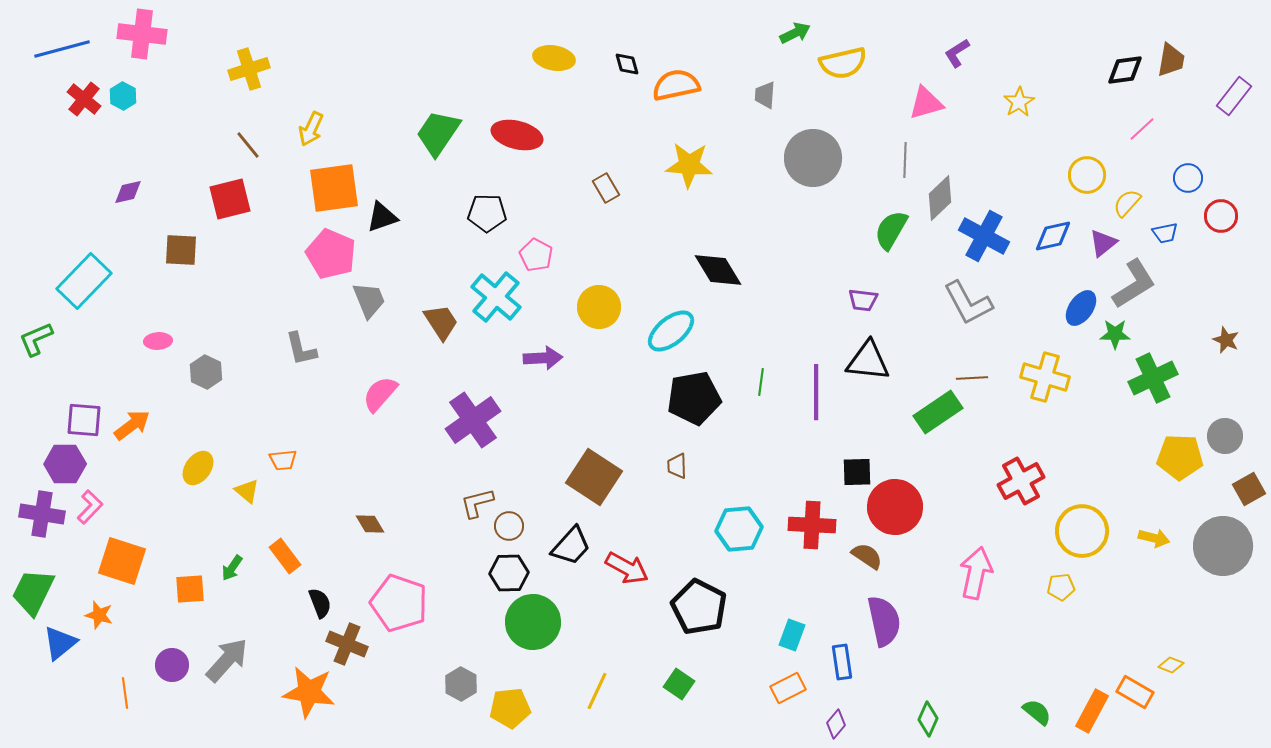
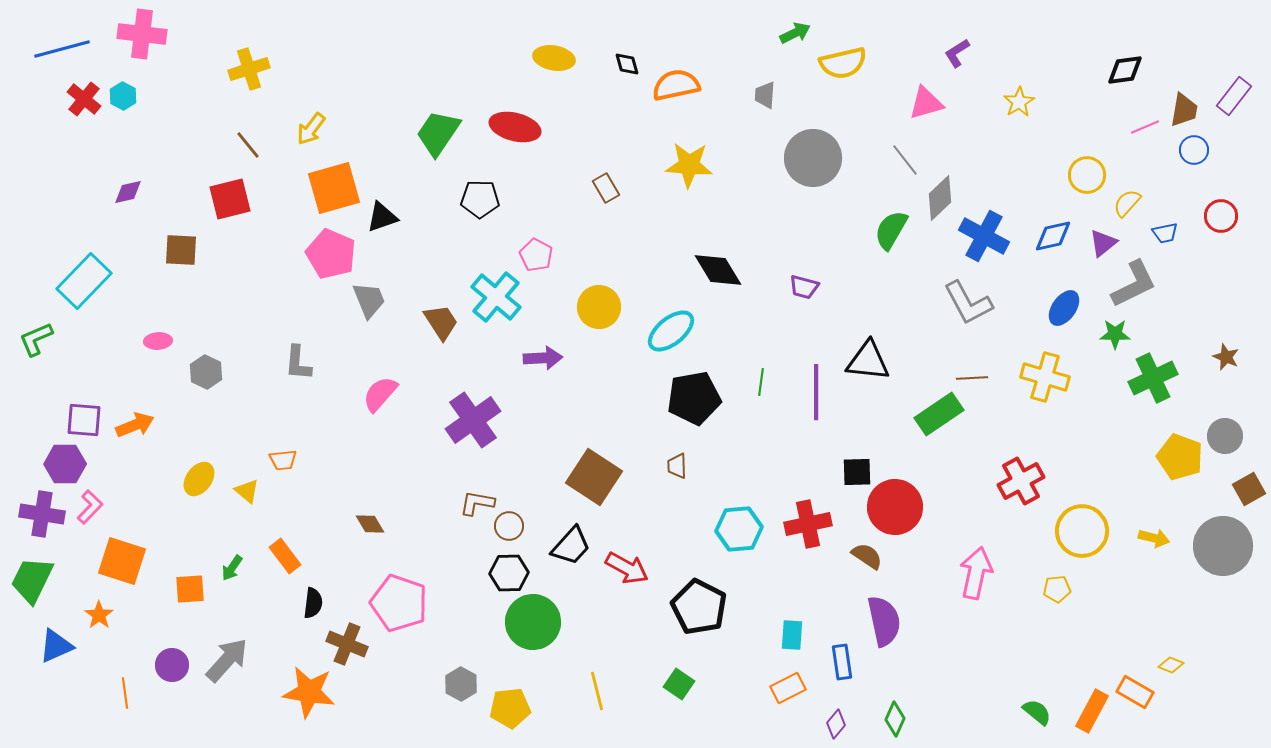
brown trapezoid at (1171, 60): moved 13 px right, 50 px down
yellow arrow at (311, 129): rotated 12 degrees clockwise
pink line at (1142, 129): moved 3 px right, 2 px up; rotated 20 degrees clockwise
red ellipse at (517, 135): moved 2 px left, 8 px up
gray line at (905, 160): rotated 40 degrees counterclockwise
blue circle at (1188, 178): moved 6 px right, 28 px up
orange square at (334, 188): rotated 8 degrees counterclockwise
black pentagon at (487, 213): moved 7 px left, 14 px up
gray L-shape at (1134, 284): rotated 6 degrees clockwise
purple trapezoid at (863, 300): moved 59 px left, 13 px up; rotated 8 degrees clockwise
blue ellipse at (1081, 308): moved 17 px left
brown star at (1226, 340): moved 17 px down
gray L-shape at (301, 349): moved 3 px left, 14 px down; rotated 18 degrees clockwise
green rectangle at (938, 412): moved 1 px right, 2 px down
orange arrow at (132, 425): moved 3 px right; rotated 15 degrees clockwise
yellow pentagon at (1180, 457): rotated 18 degrees clockwise
yellow ellipse at (198, 468): moved 1 px right, 11 px down
brown L-shape at (477, 503): rotated 24 degrees clockwise
red cross at (812, 525): moved 4 px left, 1 px up; rotated 15 degrees counterclockwise
yellow pentagon at (1061, 587): moved 4 px left, 2 px down
green trapezoid at (33, 592): moved 1 px left, 12 px up
black semicircle at (320, 603): moved 7 px left; rotated 28 degrees clockwise
orange star at (99, 615): rotated 20 degrees clockwise
cyan rectangle at (792, 635): rotated 16 degrees counterclockwise
blue triangle at (60, 643): moved 4 px left, 3 px down; rotated 15 degrees clockwise
yellow line at (597, 691): rotated 39 degrees counterclockwise
green diamond at (928, 719): moved 33 px left
